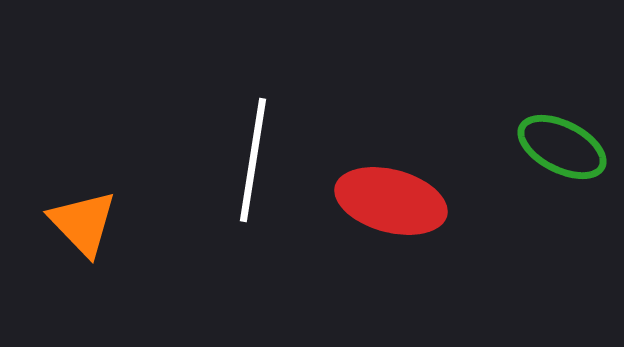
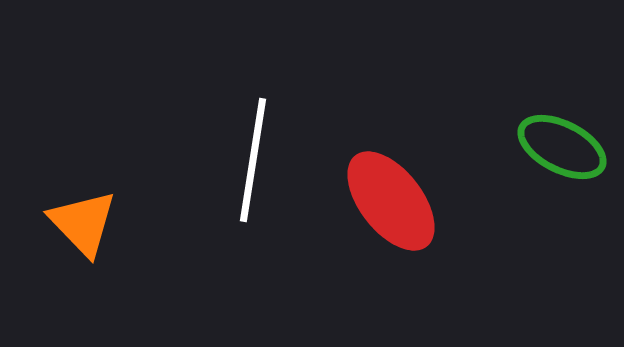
red ellipse: rotated 37 degrees clockwise
